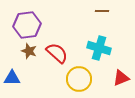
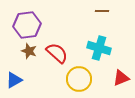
blue triangle: moved 2 px right, 2 px down; rotated 30 degrees counterclockwise
